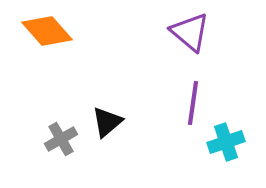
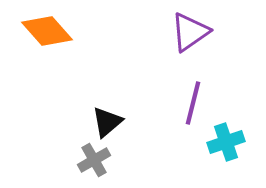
purple triangle: rotated 45 degrees clockwise
purple line: rotated 6 degrees clockwise
gray cross: moved 33 px right, 21 px down
